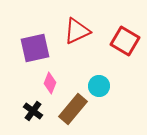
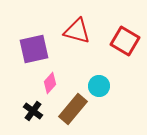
red triangle: rotated 40 degrees clockwise
purple square: moved 1 px left, 1 px down
pink diamond: rotated 20 degrees clockwise
